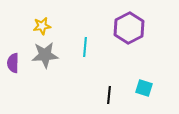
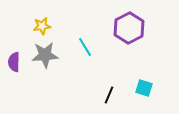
cyan line: rotated 36 degrees counterclockwise
purple semicircle: moved 1 px right, 1 px up
black line: rotated 18 degrees clockwise
